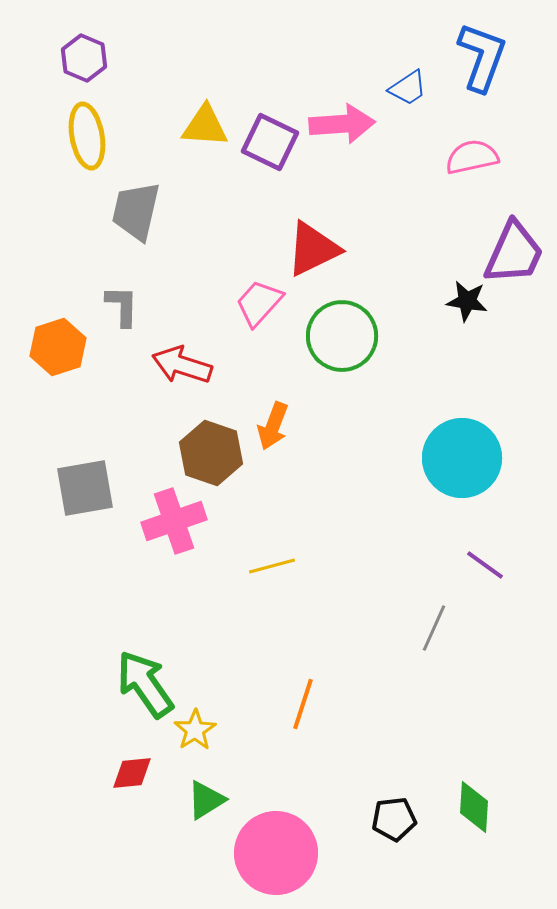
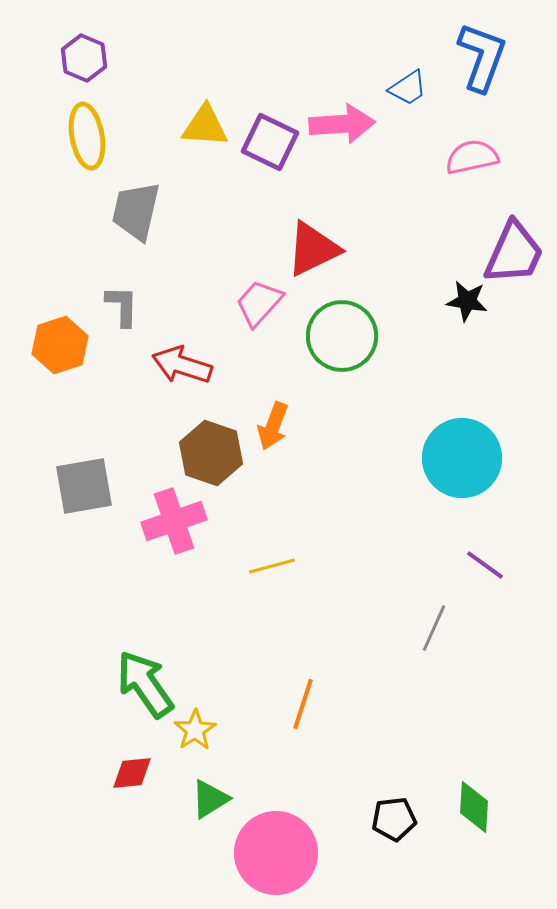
orange hexagon: moved 2 px right, 2 px up
gray square: moved 1 px left, 2 px up
green triangle: moved 4 px right, 1 px up
